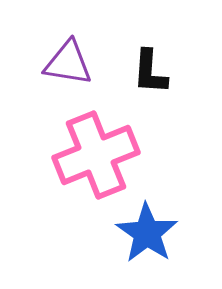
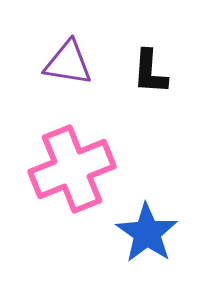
pink cross: moved 24 px left, 14 px down
